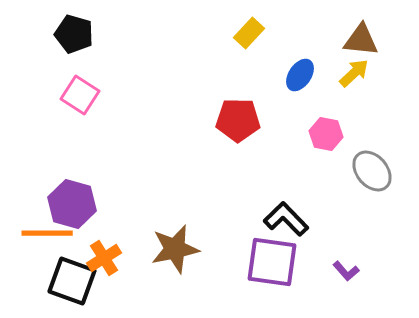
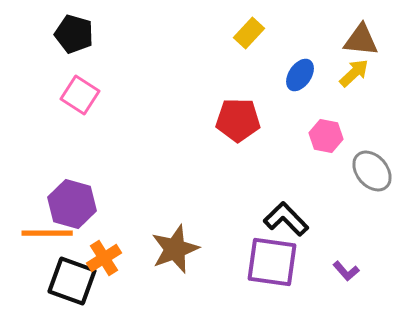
pink hexagon: moved 2 px down
brown star: rotated 9 degrees counterclockwise
